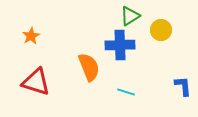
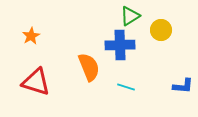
blue L-shape: rotated 100 degrees clockwise
cyan line: moved 5 px up
